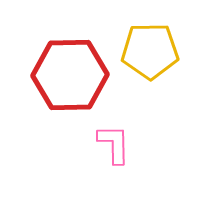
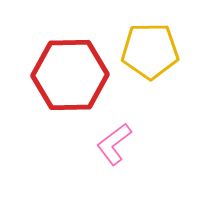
pink L-shape: rotated 126 degrees counterclockwise
